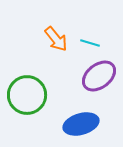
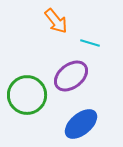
orange arrow: moved 18 px up
purple ellipse: moved 28 px left
blue ellipse: rotated 24 degrees counterclockwise
